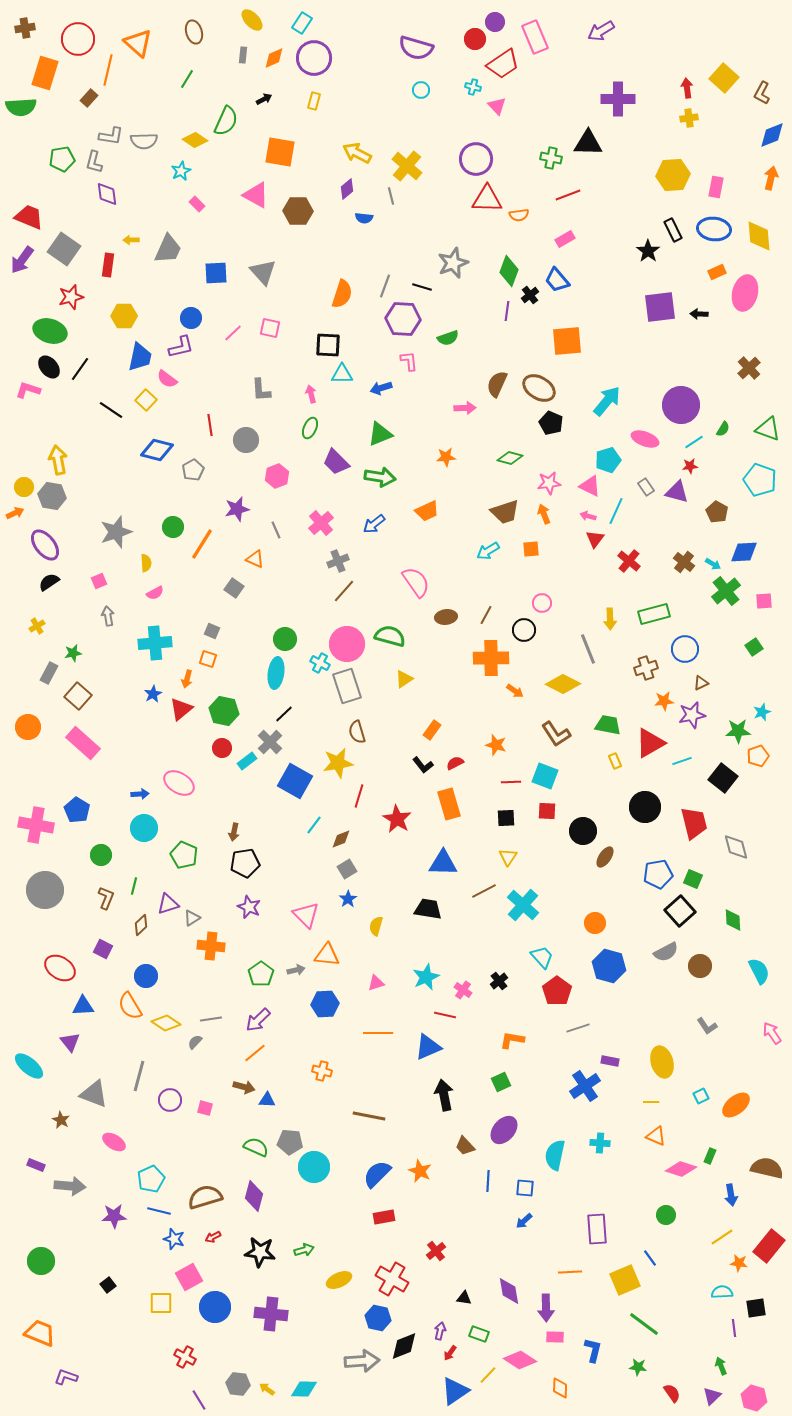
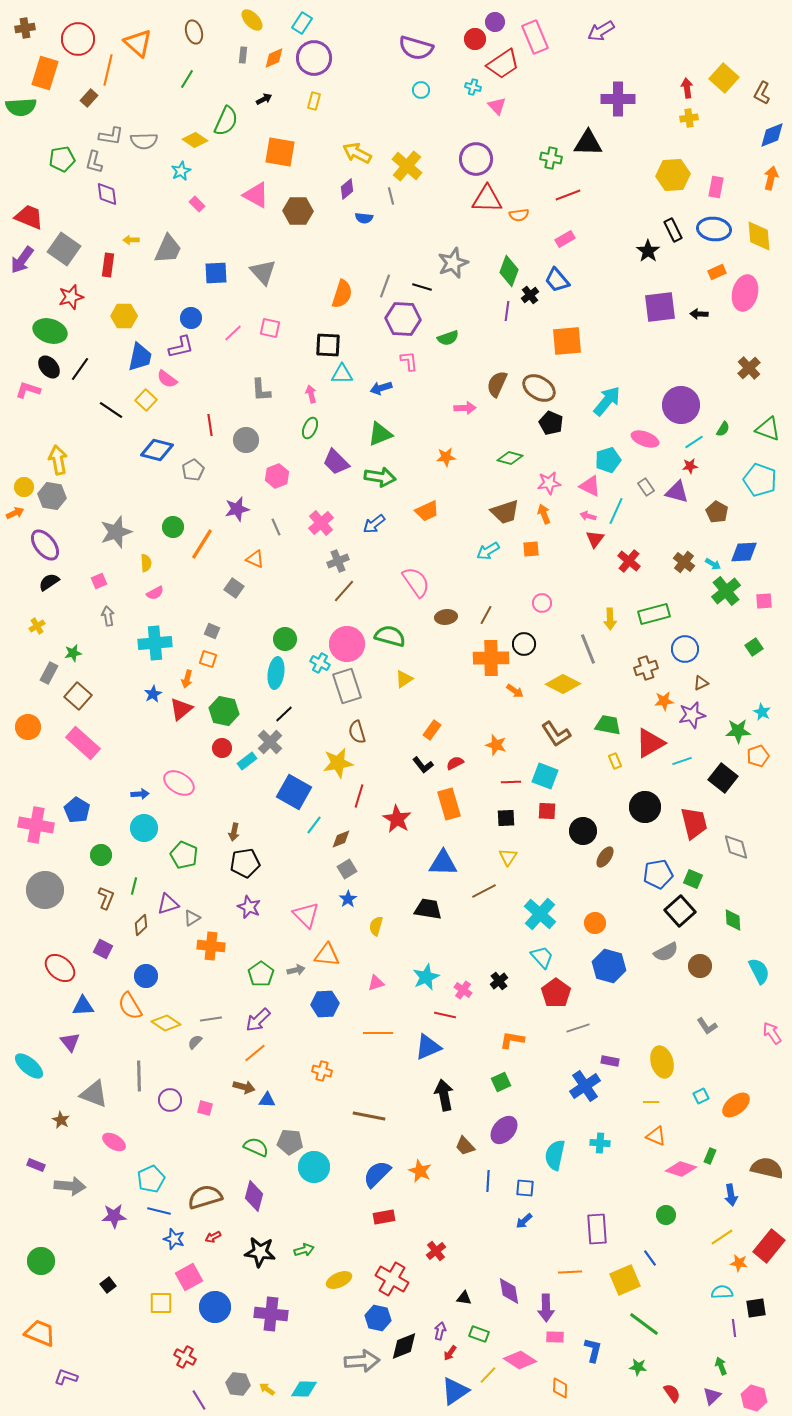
gray line at (276, 530): moved 3 px up
black circle at (524, 630): moved 14 px down
cyan star at (762, 712): rotated 24 degrees counterclockwise
blue square at (295, 781): moved 1 px left, 11 px down
cyan cross at (523, 905): moved 17 px right, 9 px down
red ellipse at (60, 968): rotated 8 degrees clockwise
red pentagon at (557, 991): moved 1 px left, 2 px down
gray line at (139, 1076): rotated 16 degrees counterclockwise
